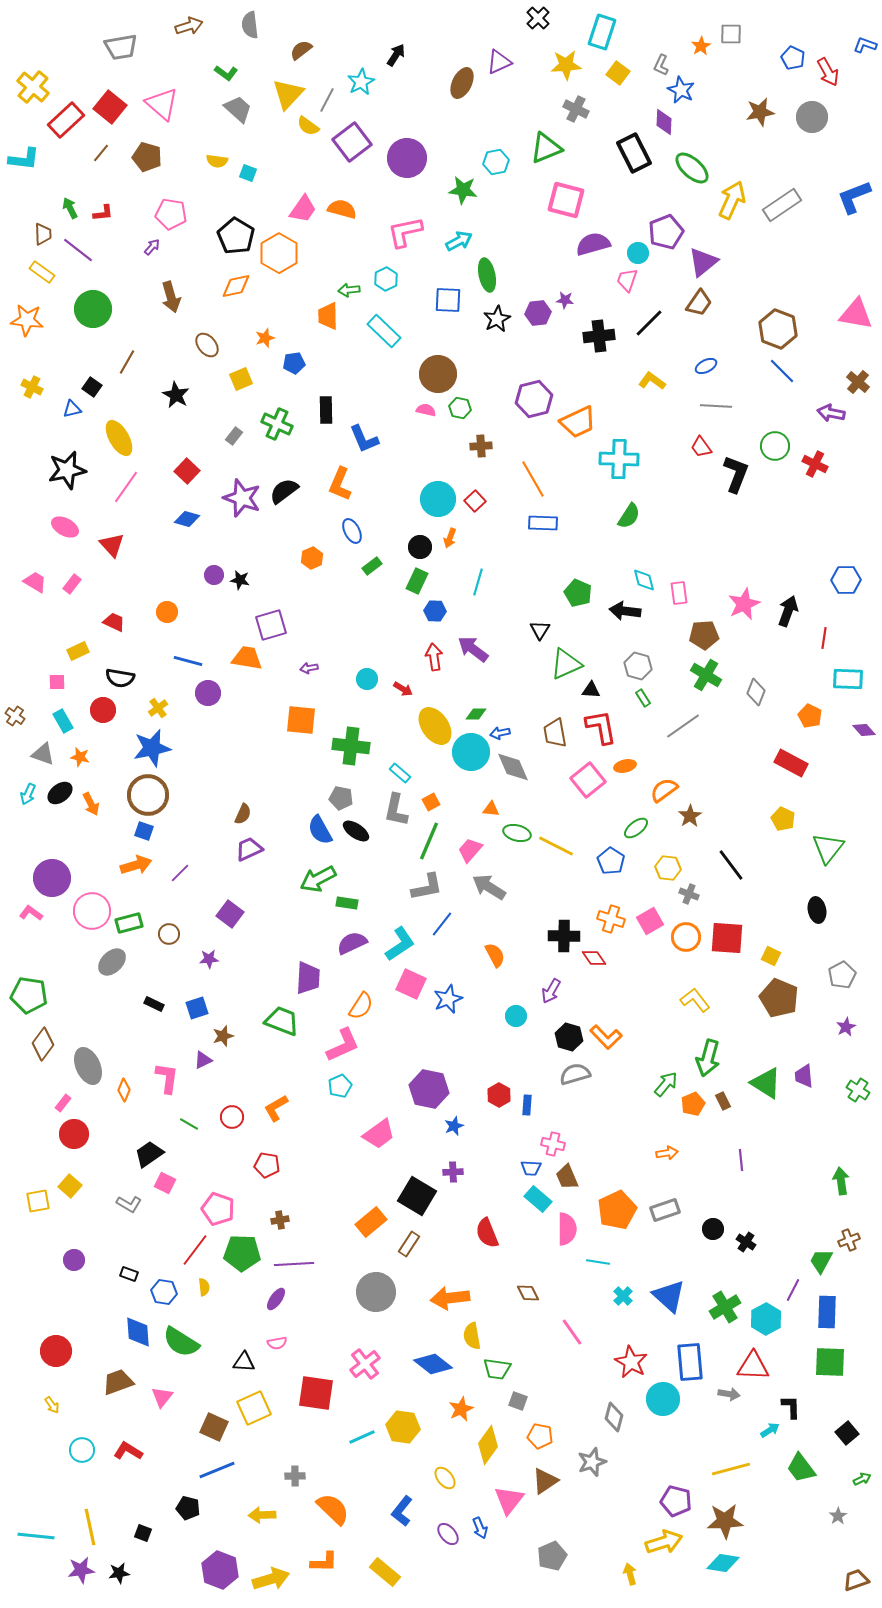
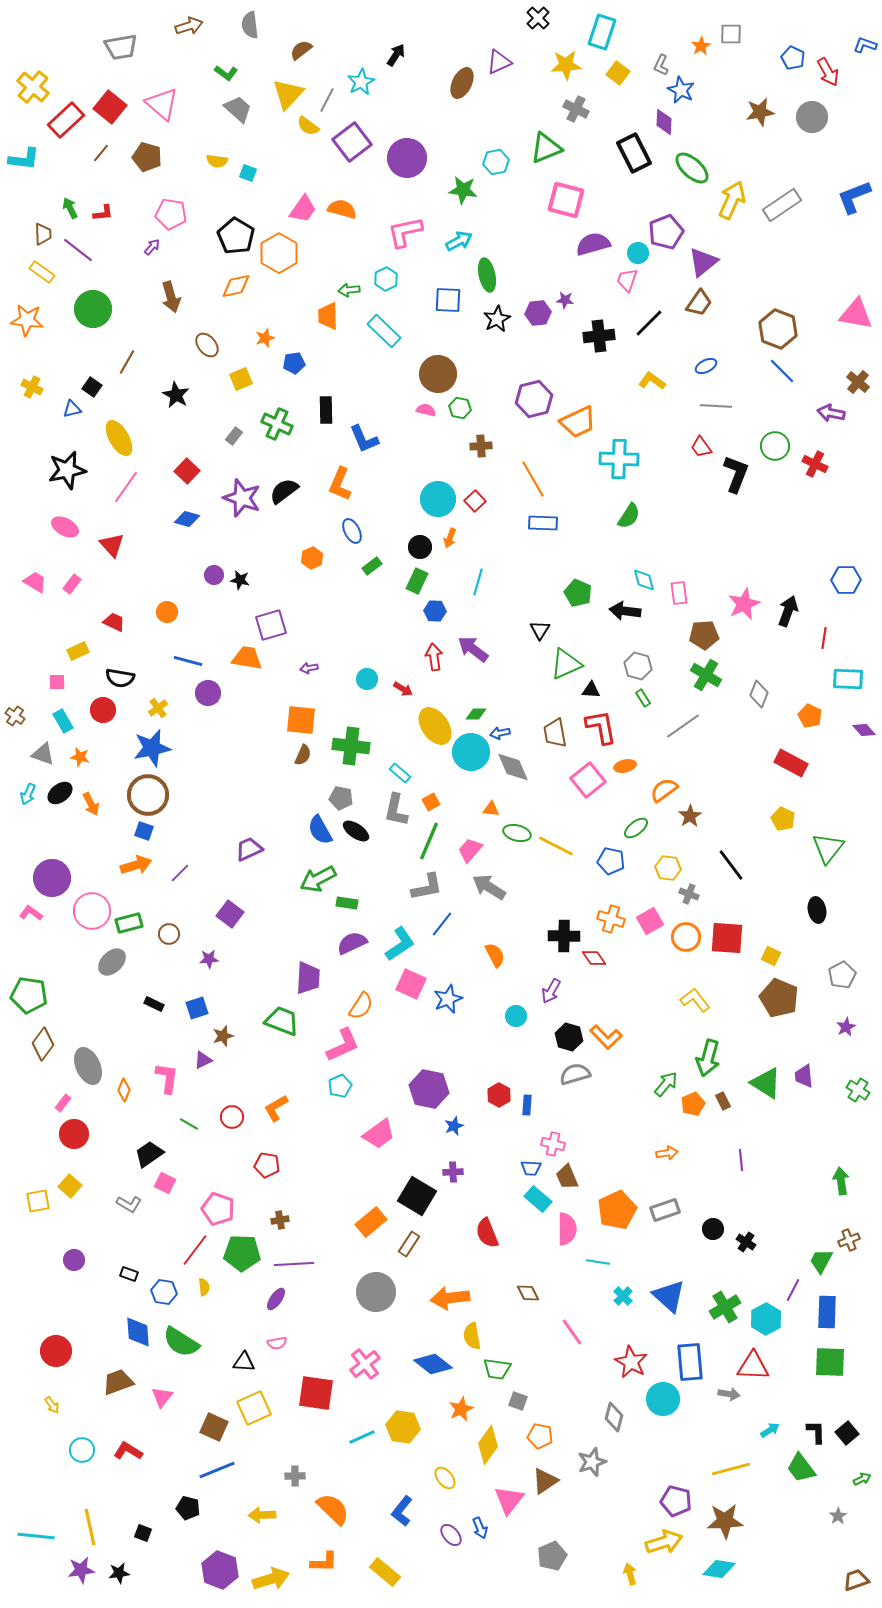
gray diamond at (756, 692): moved 3 px right, 2 px down
brown semicircle at (243, 814): moved 60 px right, 59 px up
blue pentagon at (611, 861): rotated 20 degrees counterclockwise
black L-shape at (791, 1407): moved 25 px right, 25 px down
purple ellipse at (448, 1534): moved 3 px right, 1 px down
cyan diamond at (723, 1563): moved 4 px left, 6 px down
